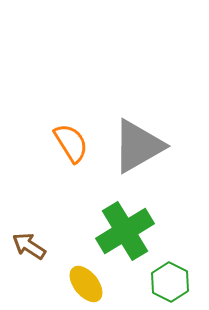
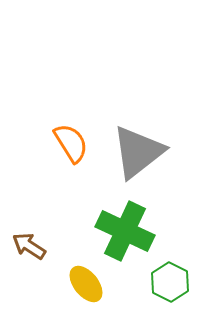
gray triangle: moved 6 px down; rotated 8 degrees counterclockwise
green cross: rotated 34 degrees counterclockwise
